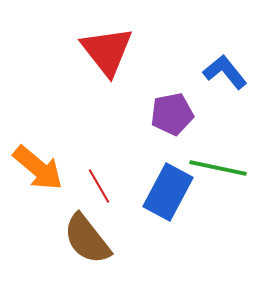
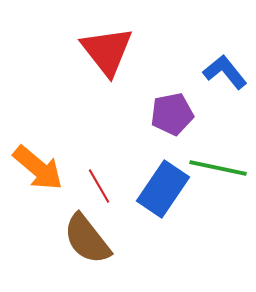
blue rectangle: moved 5 px left, 3 px up; rotated 6 degrees clockwise
